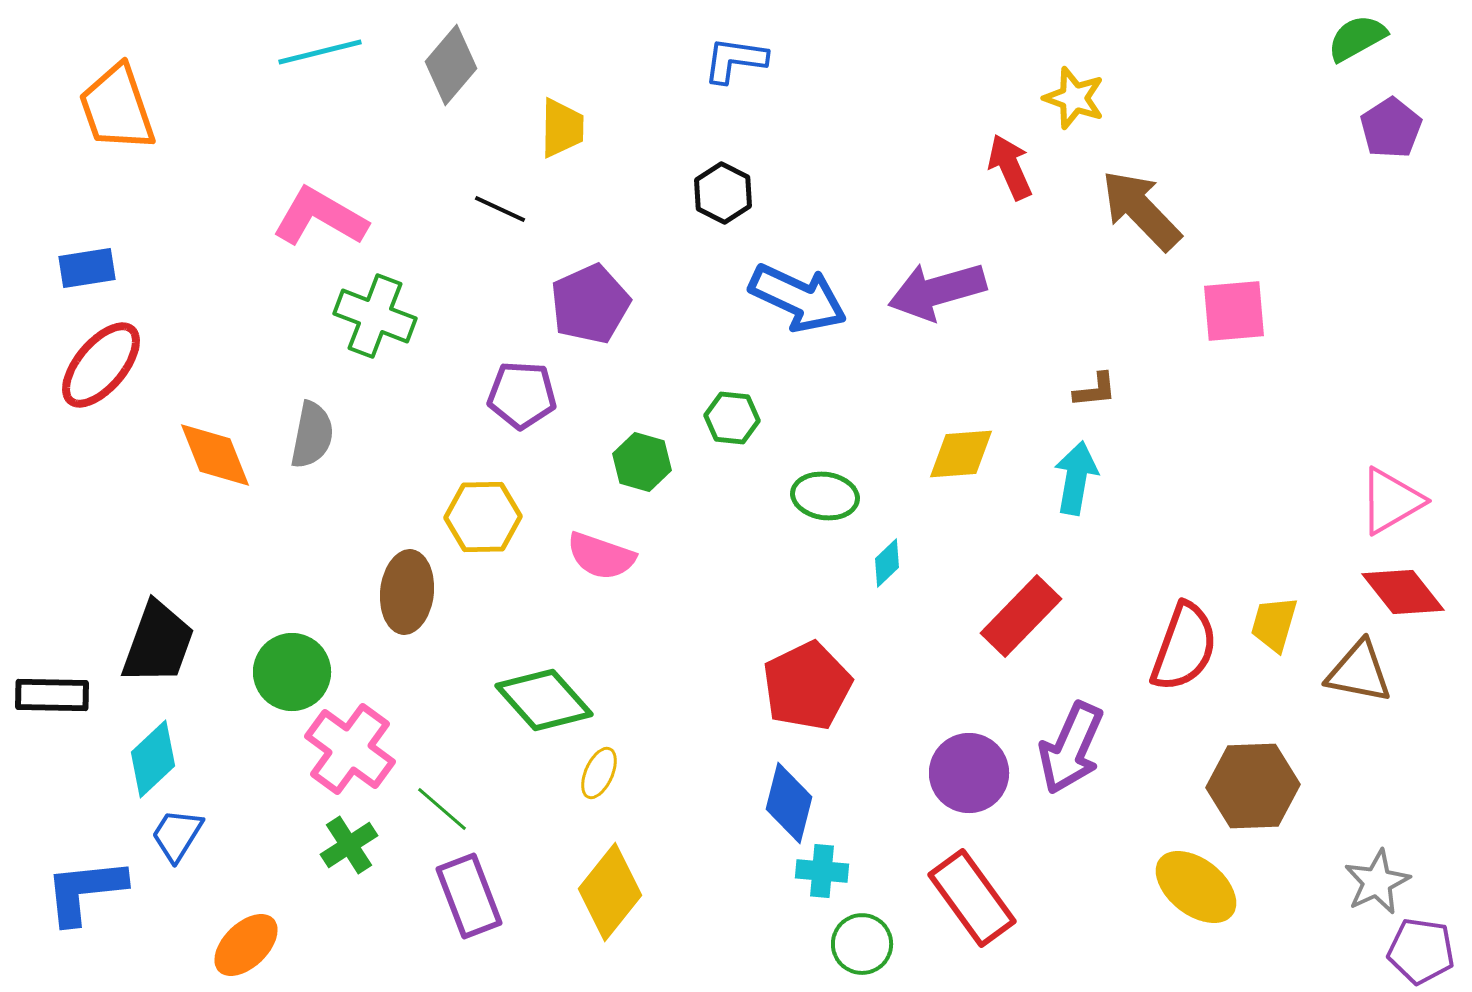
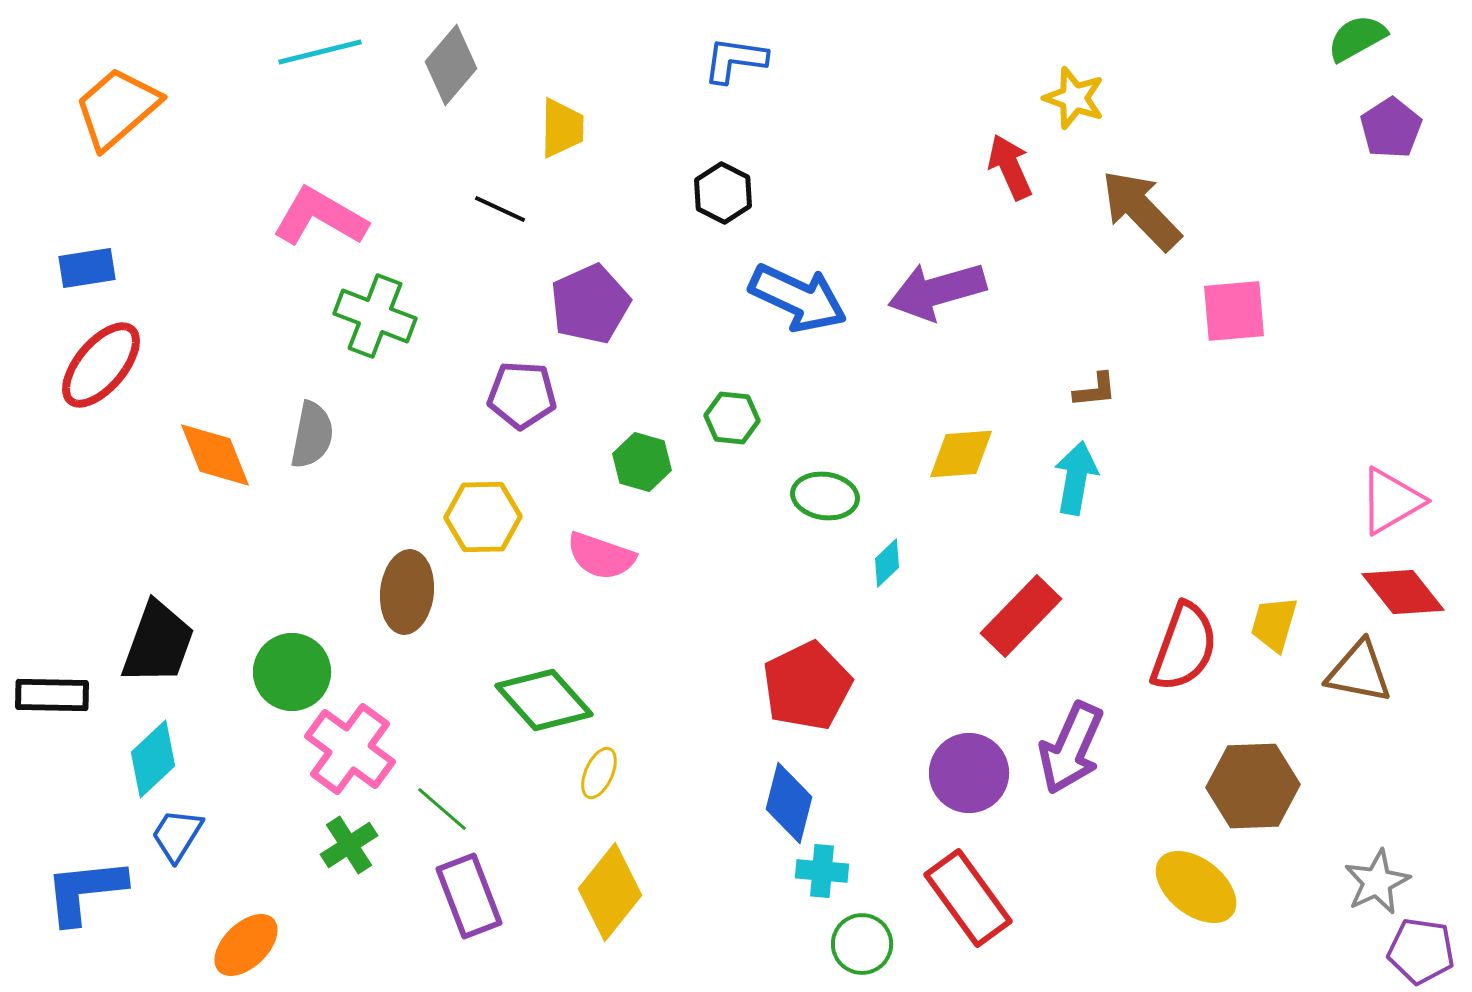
orange trapezoid at (117, 108): rotated 68 degrees clockwise
red rectangle at (972, 898): moved 4 px left
